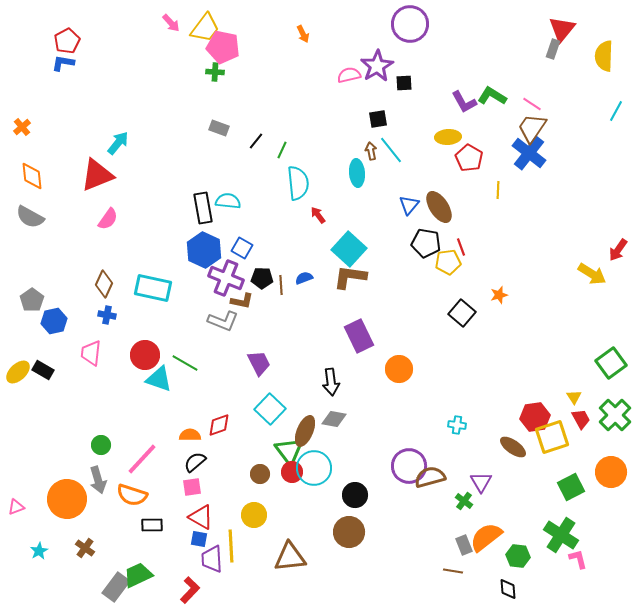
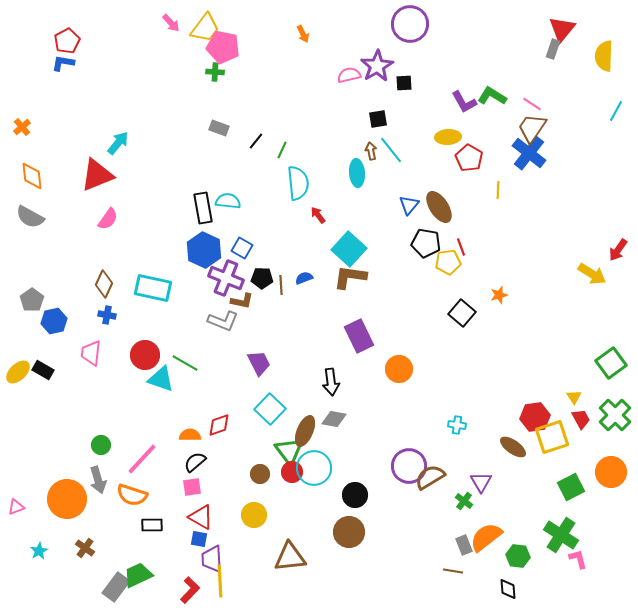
cyan triangle at (159, 379): moved 2 px right
brown semicircle at (430, 477): rotated 16 degrees counterclockwise
yellow line at (231, 546): moved 11 px left, 35 px down
